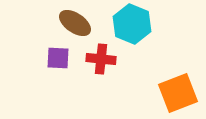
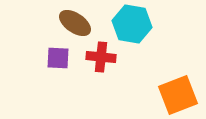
cyan hexagon: rotated 12 degrees counterclockwise
red cross: moved 2 px up
orange square: moved 2 px down
